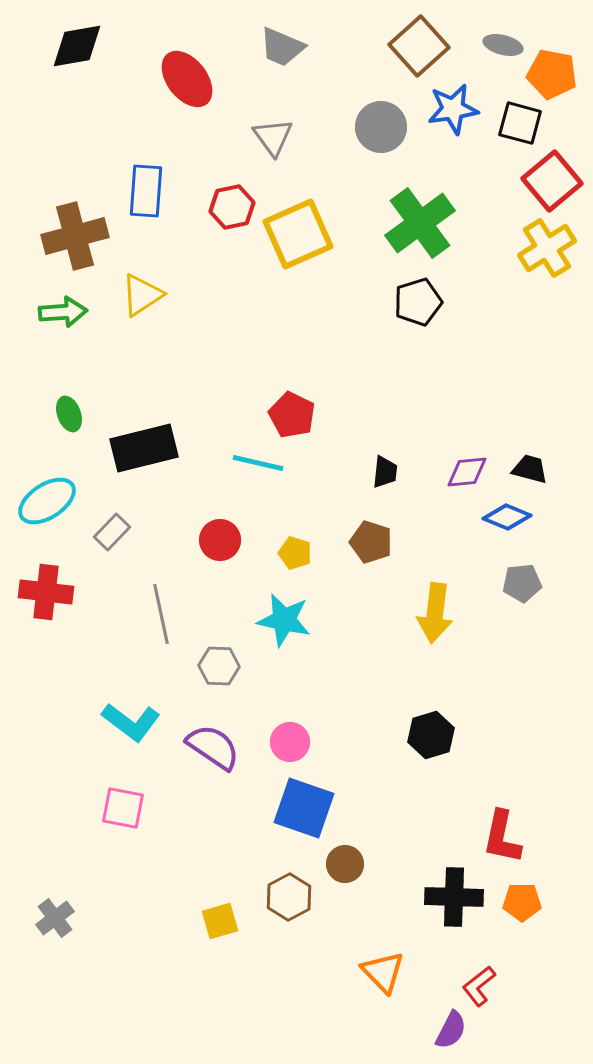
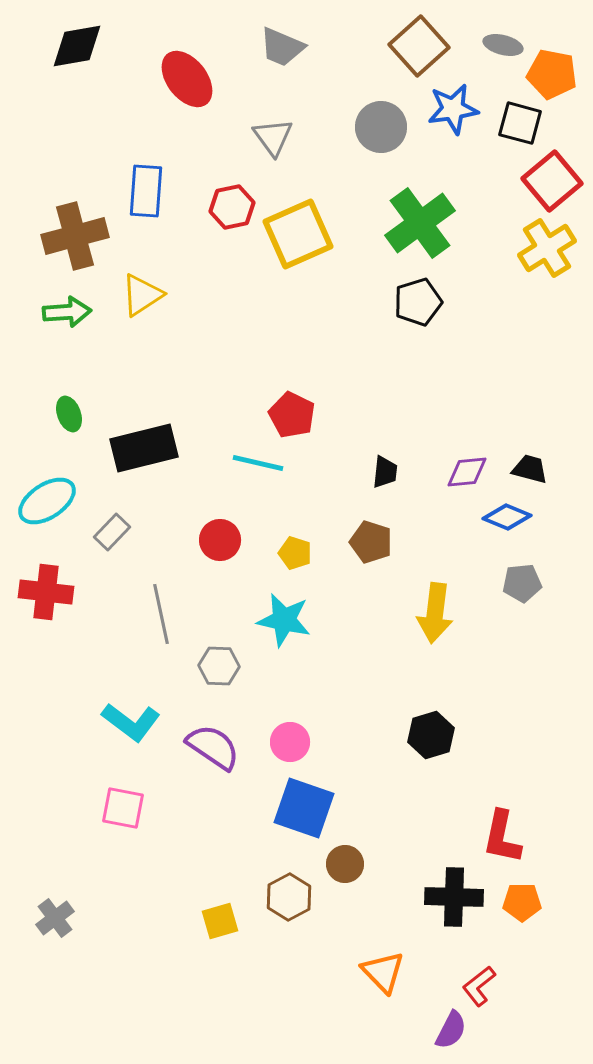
green arrow at (63, 312): moved 4 px right
